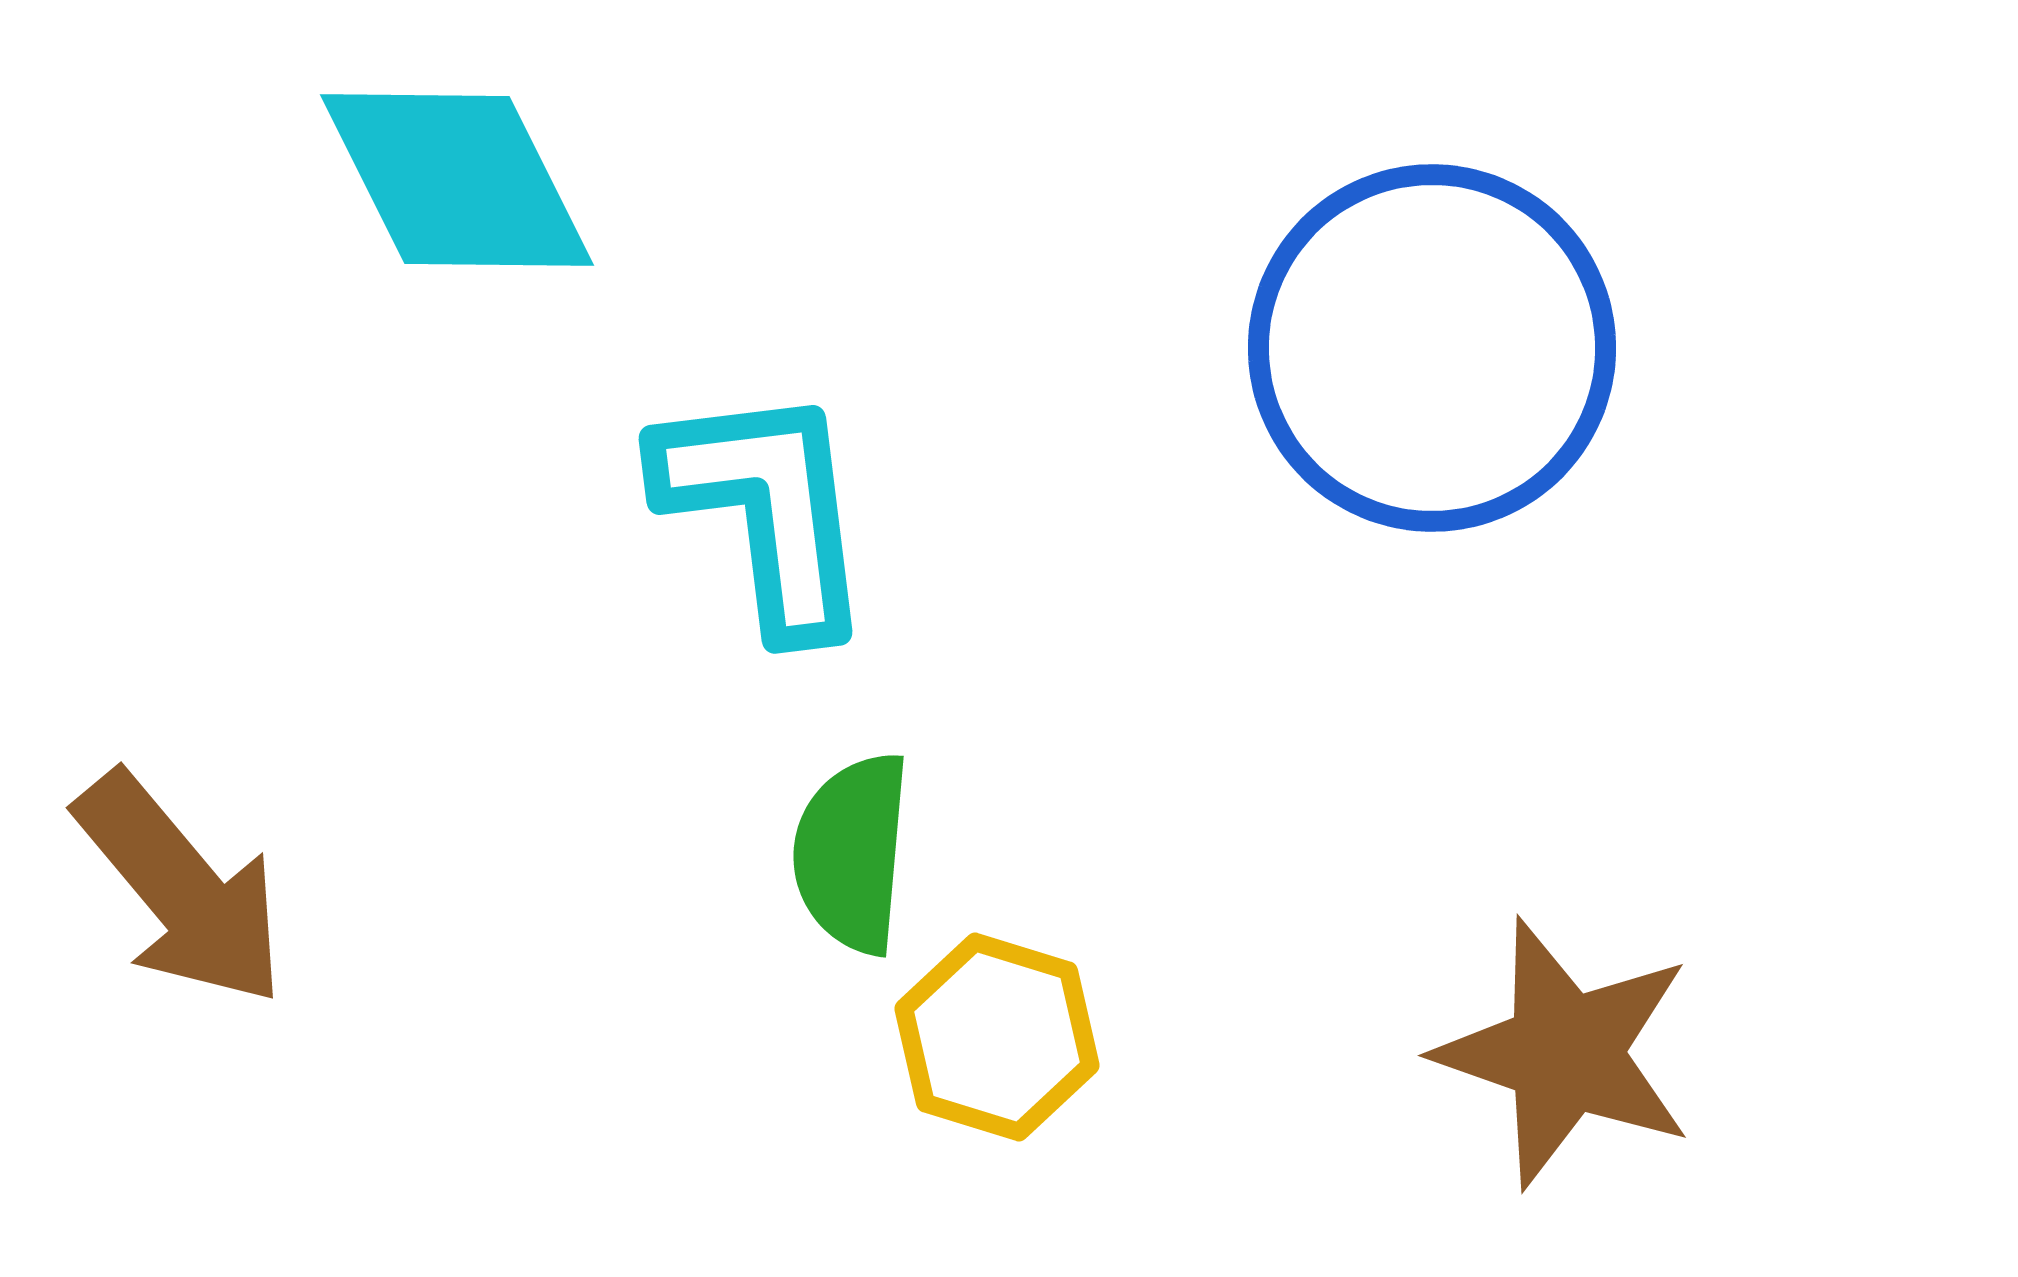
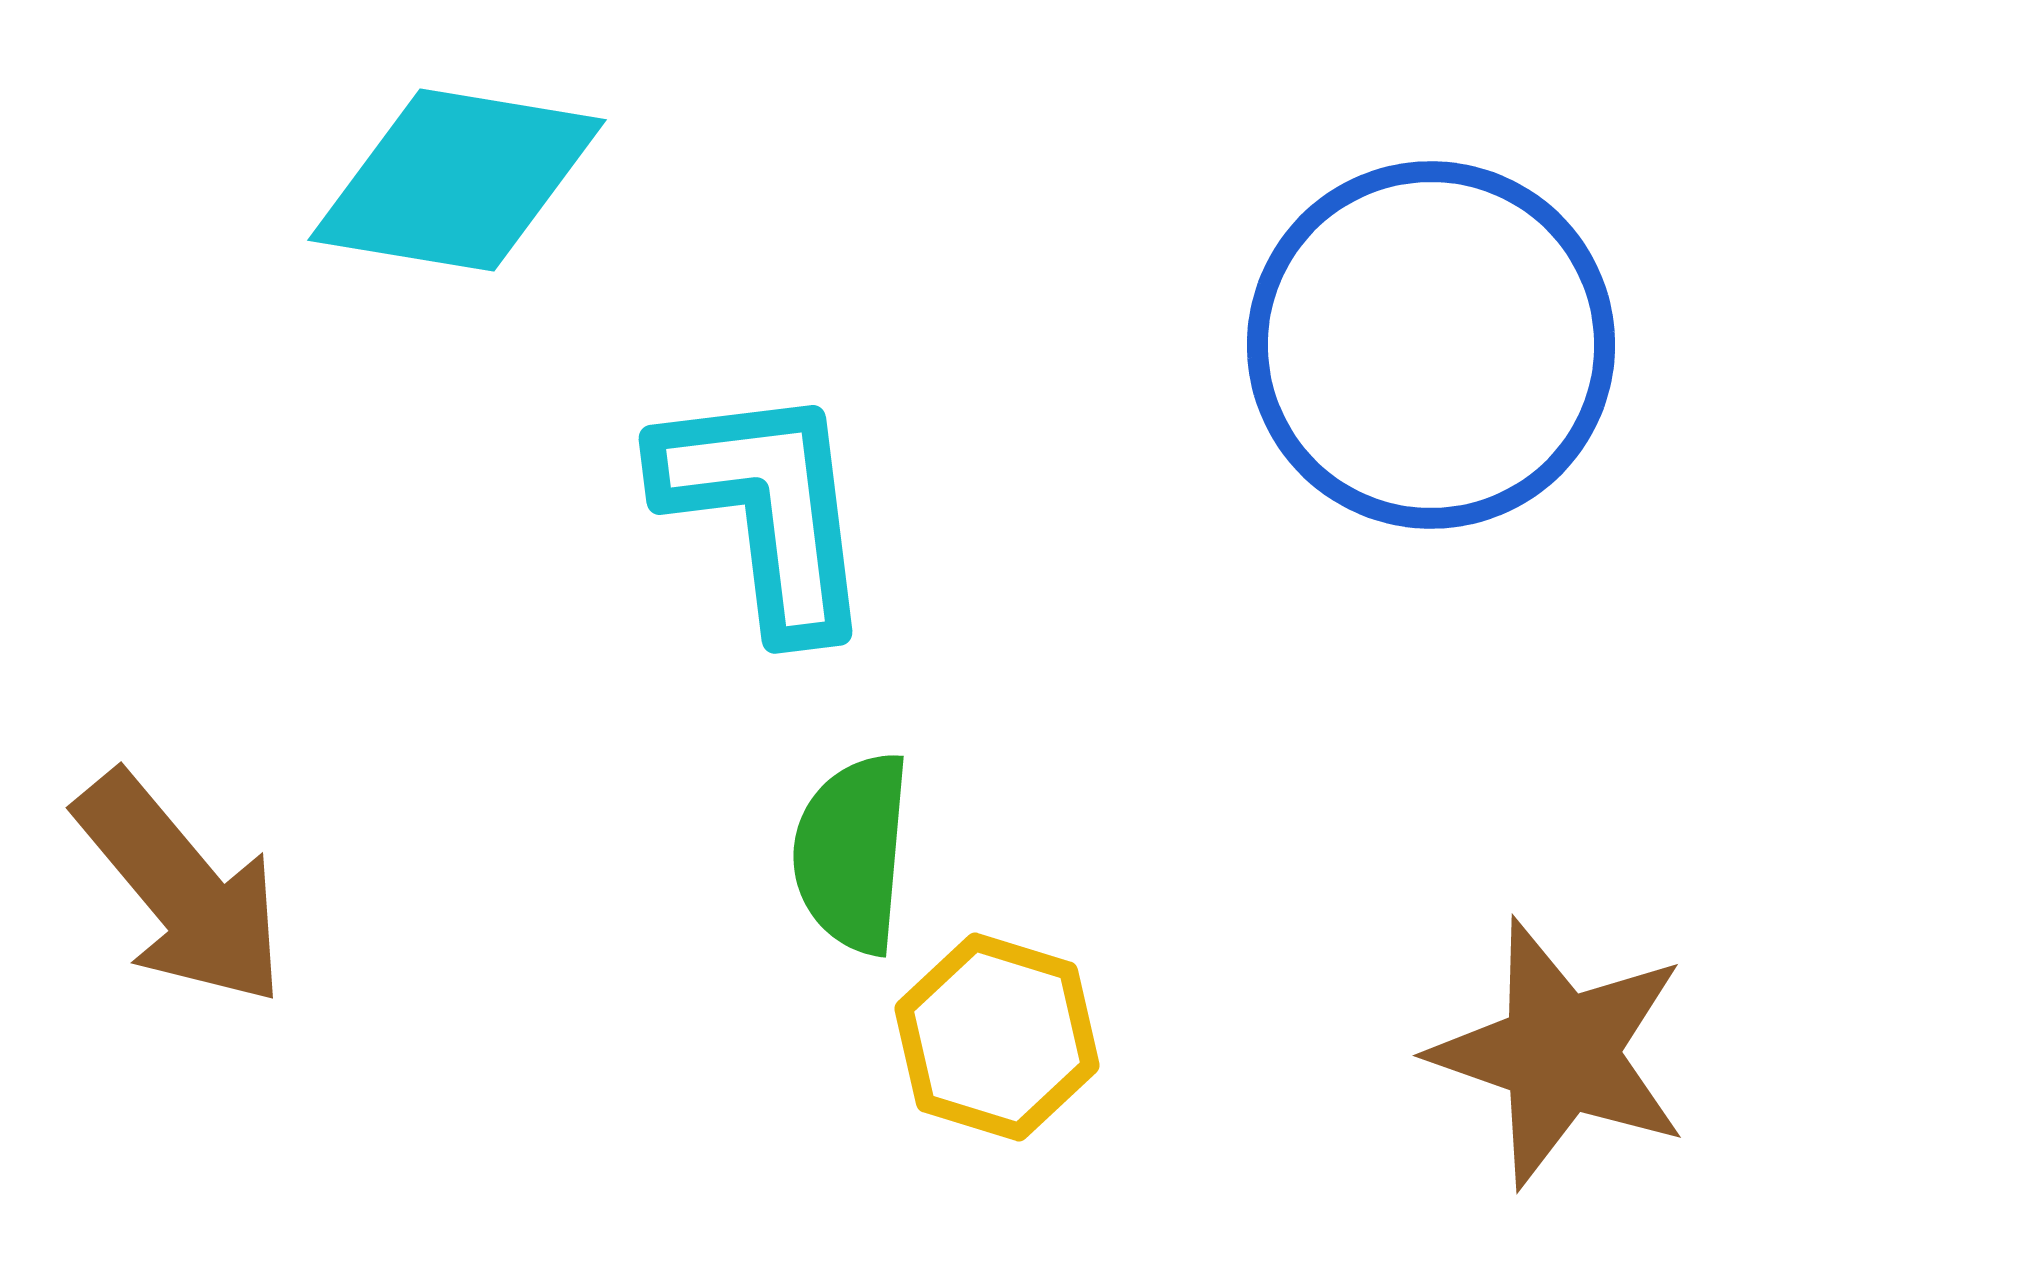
cyan diamond: rotated 54 degrees counterclockwise
blue circle: moved 1 px left, 3 px up
brown star: moved 5 px left
